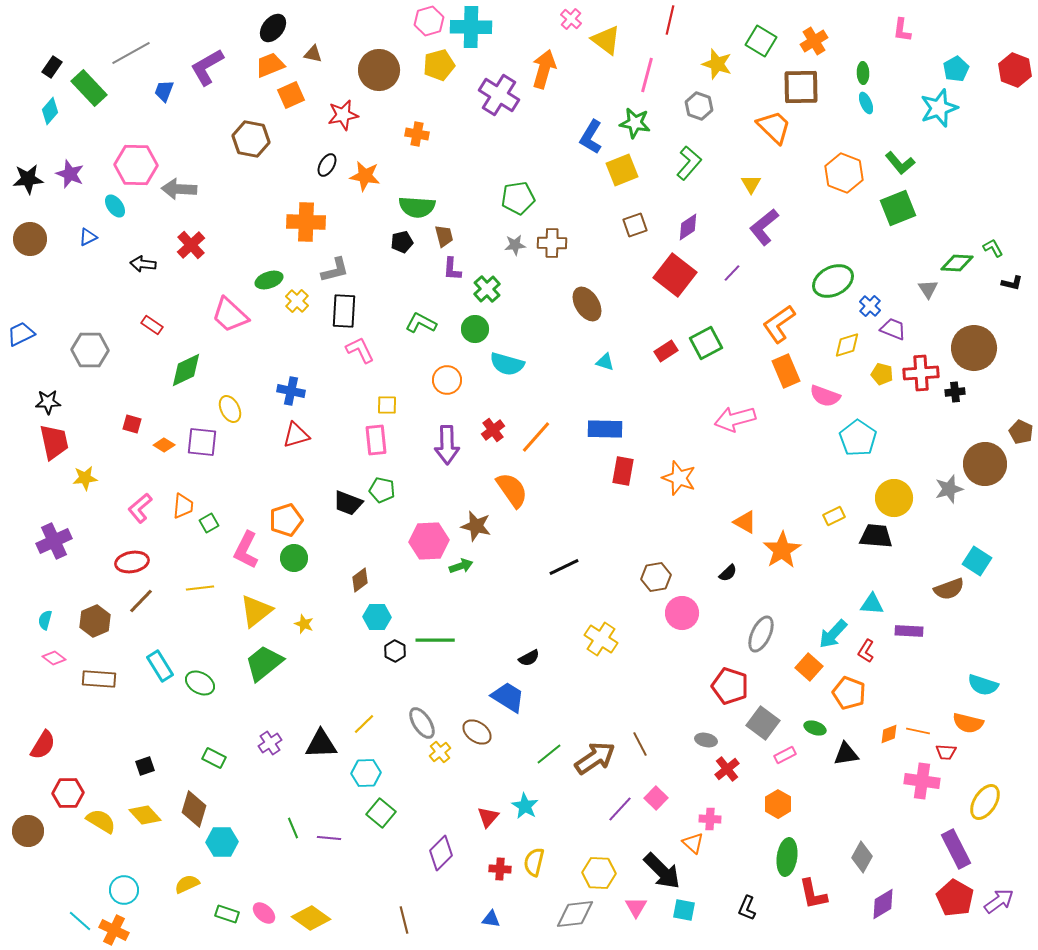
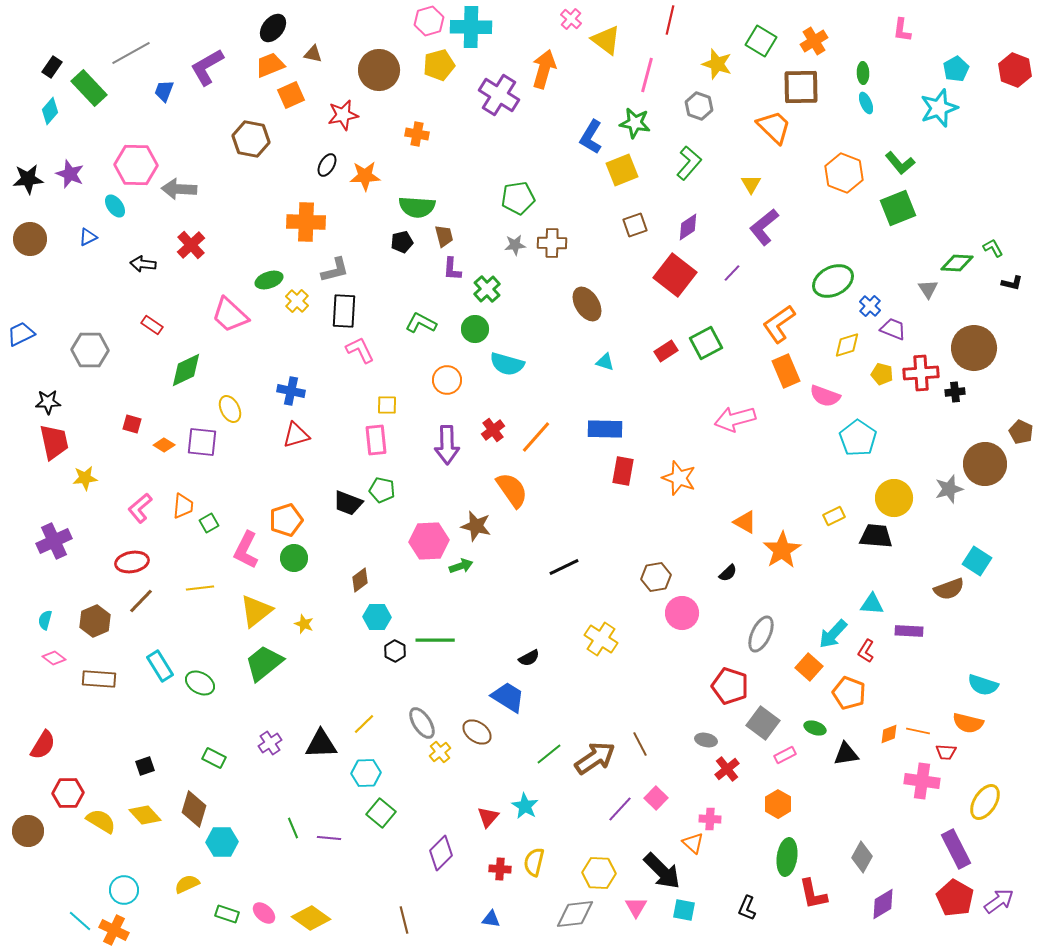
orange star at (365, 176): rotated 12 degrees counterclockwise
